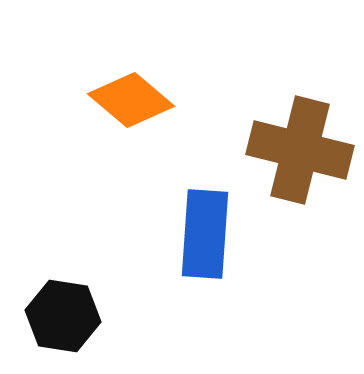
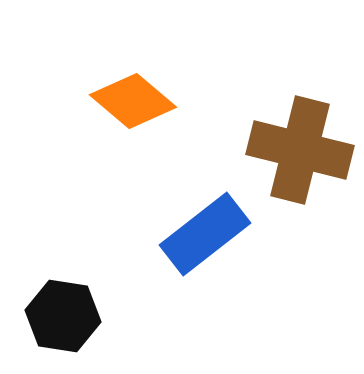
orange diamond: moved 2 px right, 1 px down
blue rectangle: rotated 48 degrees clockwise
